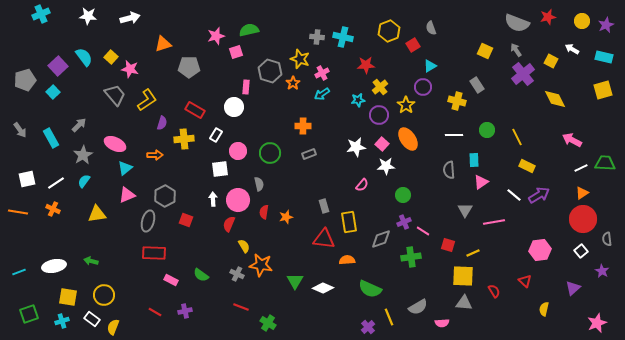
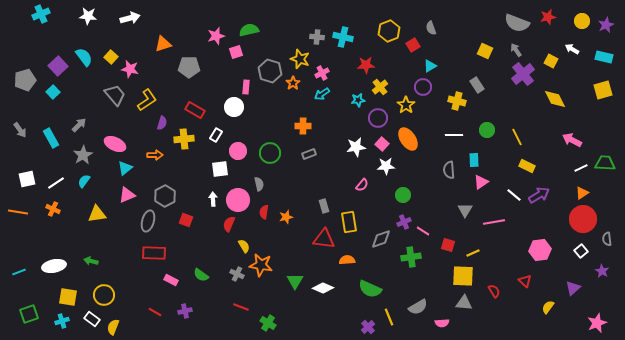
purple circle at (379, 115): moved 1 px left, 3 px down
yellow semicircle at (544, 309): moved 4 px right, 2 px up; rotated 24 degrees clockwise
